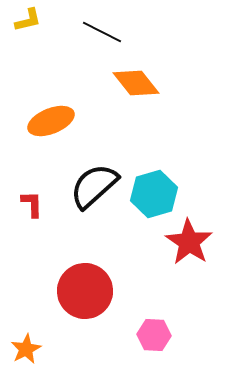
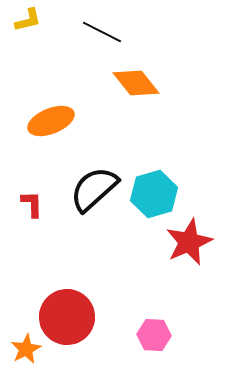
black semicircle: moved 3 px down
red star: rotated 15 degrees clockwise
red circle: moved 18 px left, 26 px down
